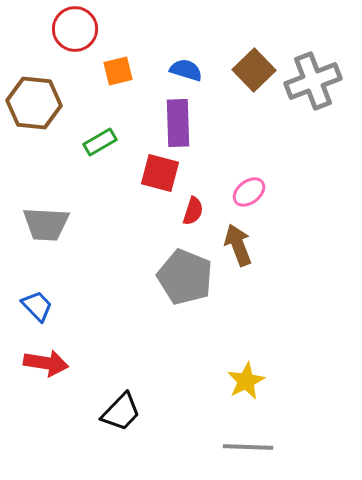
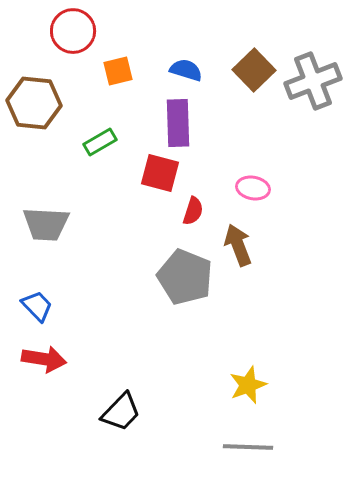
red circle: moved 2 px left, 2 px down
pink ellipse: moved 4 px right, 4 px up; rotated 48 degrees clockwise
red arrow: moved 2 px left, 4 px up
yellow star: moved 2 px right, 4 px down; rotated 6 degrees clockwise
